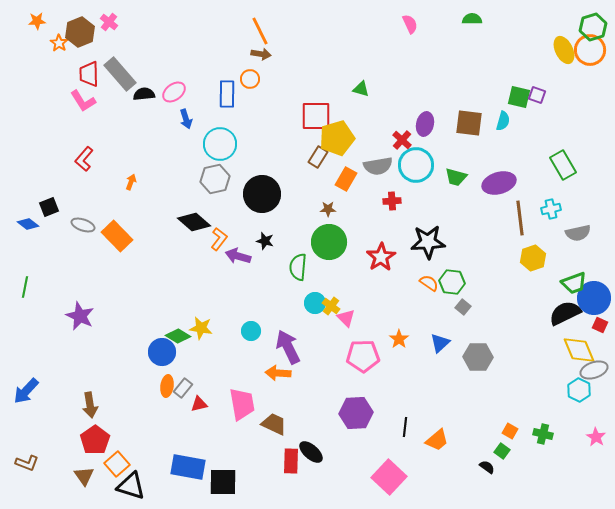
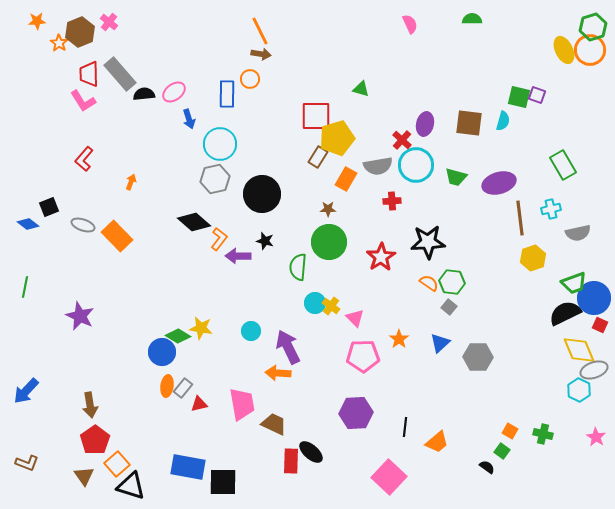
blue arrow at (186, 119): moved 3 px right
purple arrow at (238, 256): rotated 15 degrees counterclockwise
gray square at (463, 307): moved 14 px left
pink triangle at (346, 318): moved 9 px right
orange trapezoid at (437, 440): moved 2 px down
